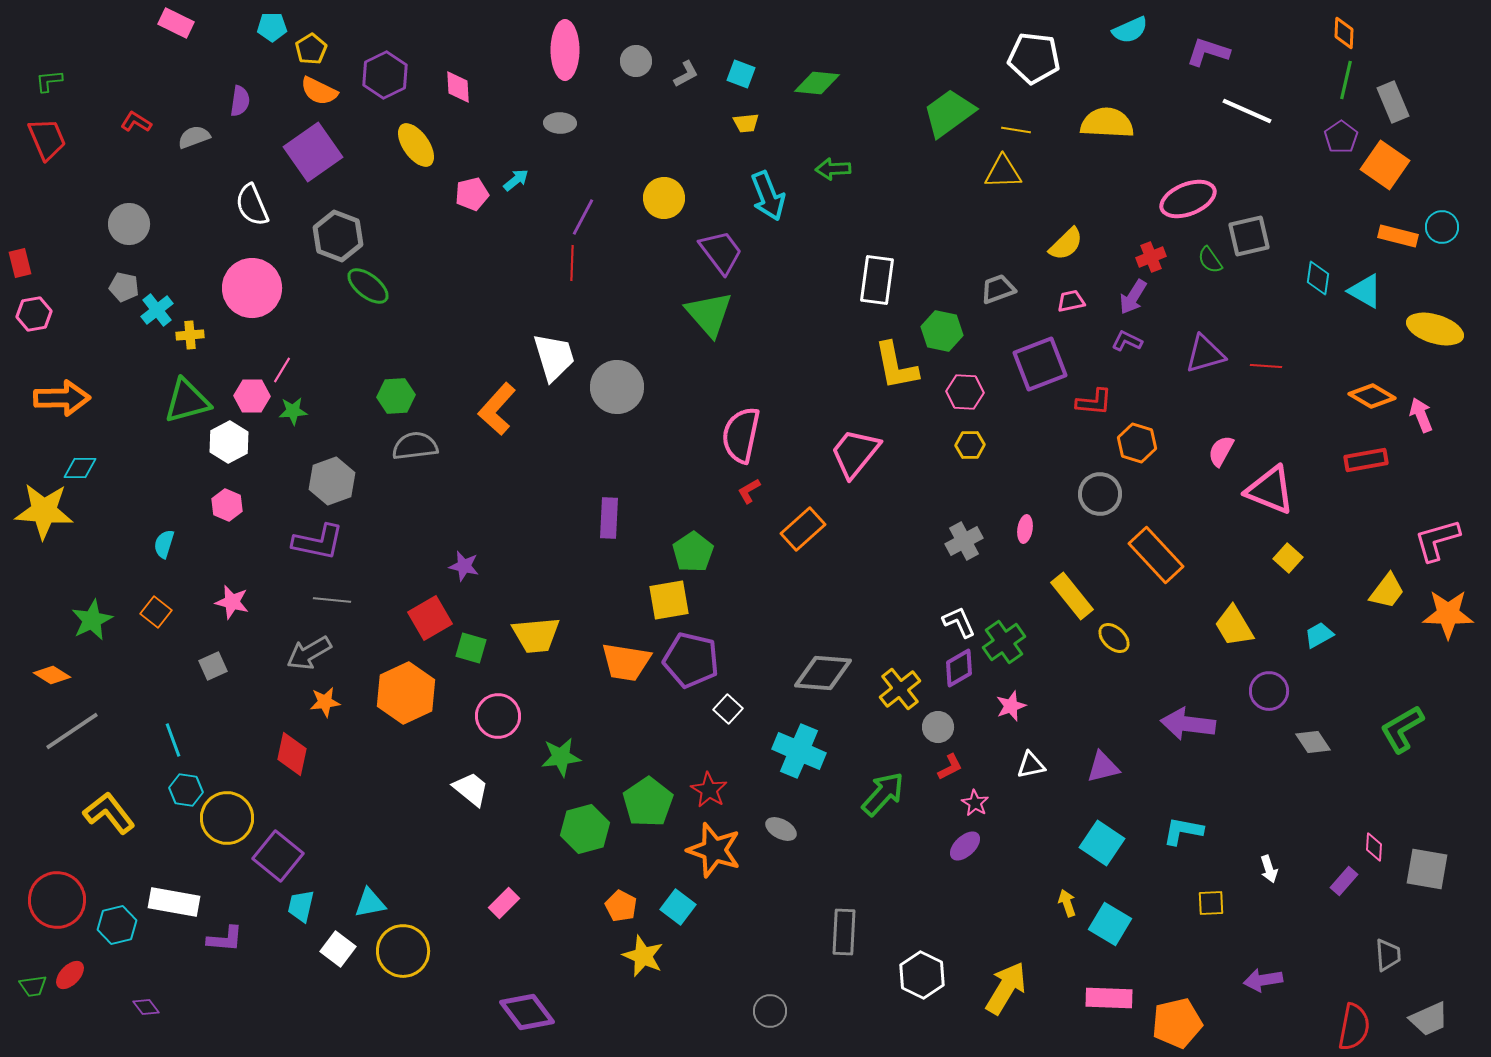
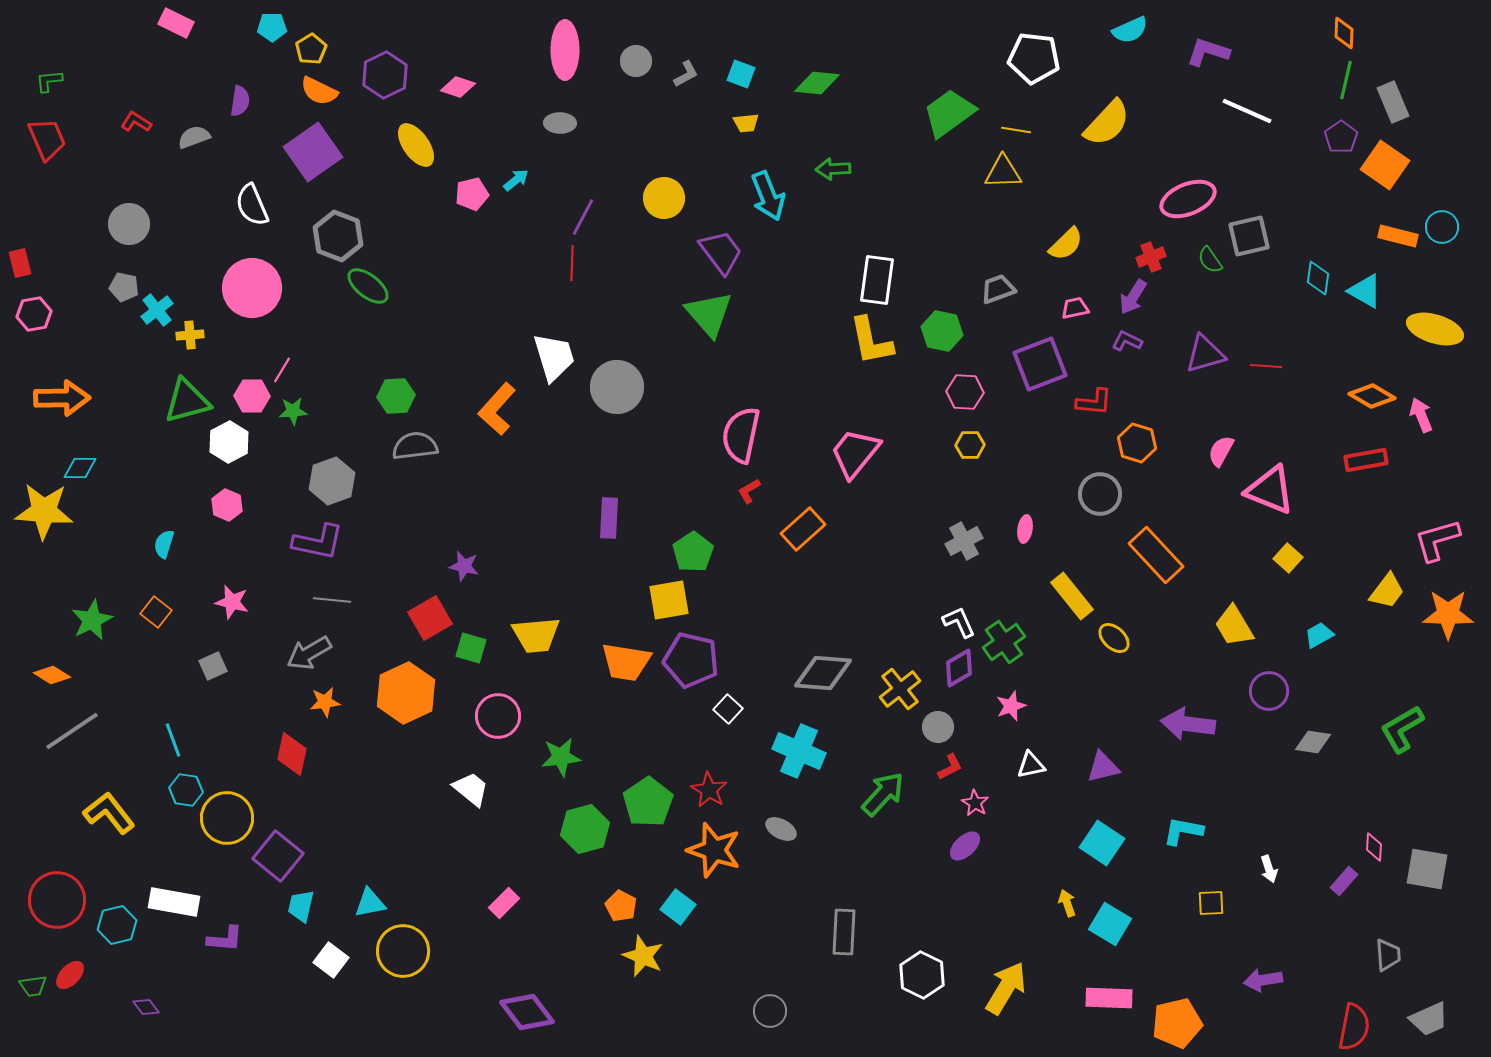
pink diamond at (458, 87): rotated 68 degrees counterclockwise
yellow semicircle at (1107, 123): rotated 130 degrees clockwise
pink trapezoid at (1071, 301): moved 4 px right, 7 px down
yellow L-shape at (896, 366): moved 25 px left, 25 px up
gray diamond at (1313, 742): rotated 48 degrees counterclockwise
white square at (338, 949): moved 7 px left, 11 px down
